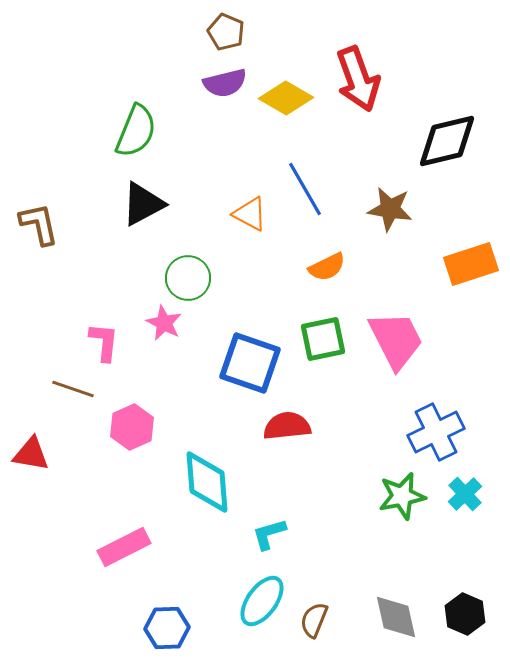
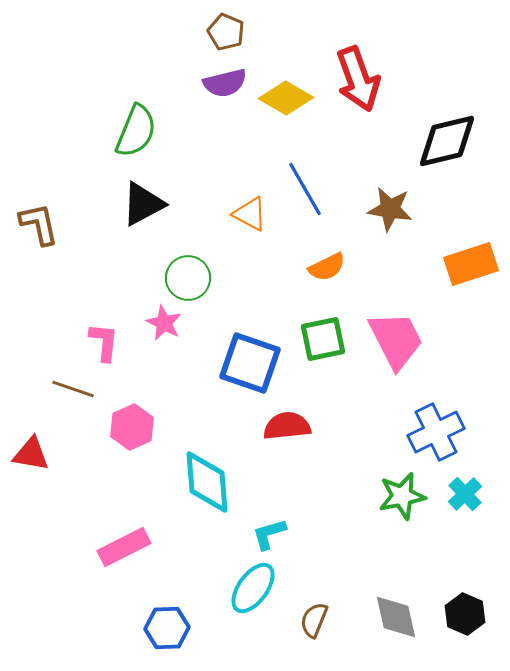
cyan ellipse: moved 9 px left, 13 px up
